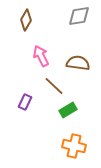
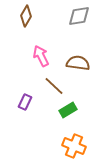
brown diamond: moved 4 px up
orange cross: rotated 10 degrees clockwise
